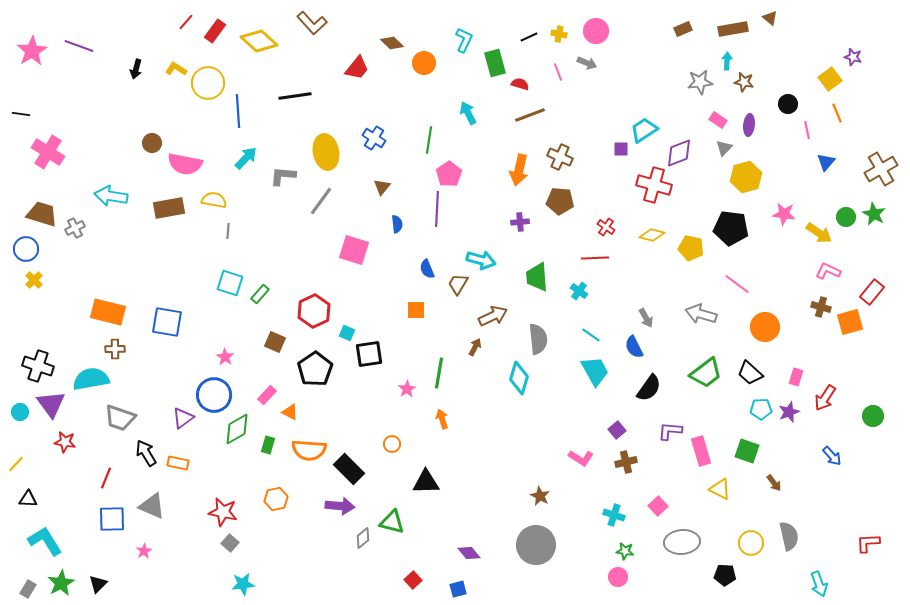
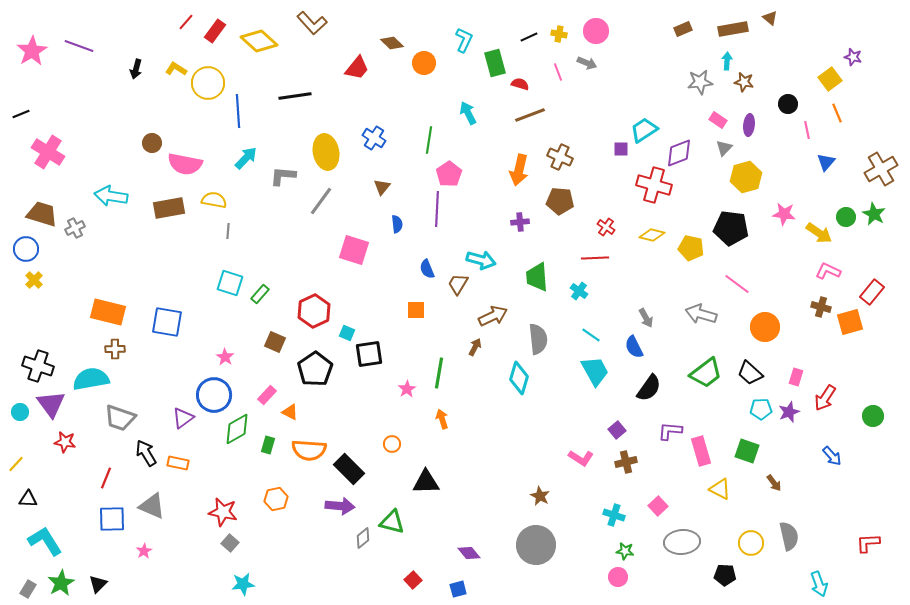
black line at (21, 114): rotated 30 degrees counterclockwise
